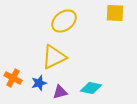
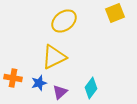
yellow square: rotated 24 degrees counterclockwise
orange cross: rotated 18 degrees counterclockwise
cyan diamond: rotated 65 degrees counterclockwise
purple triangle: rotated 28 degrees counterclockwise
